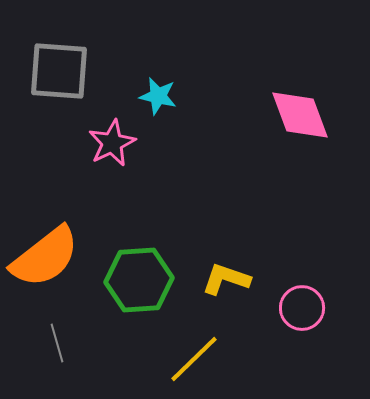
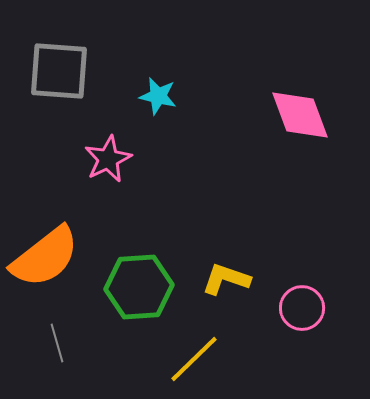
pink star: moved 4 px left, 16 px down
green hexagon: moved 7 px down
